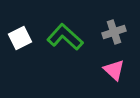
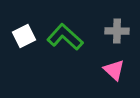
gray cross: moved 3 px right, 1 px up; rotated 20 degrees clockwise
white square: moved 4 px right, 2 px up
